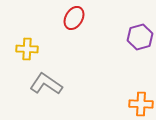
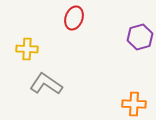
red ellipse: rotated 10 degrees counterclockwise
orange cross: moved 7 px left
